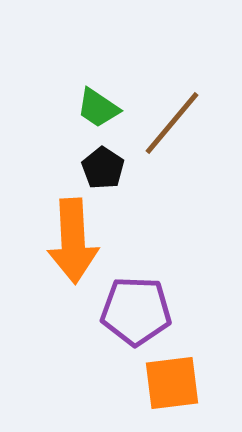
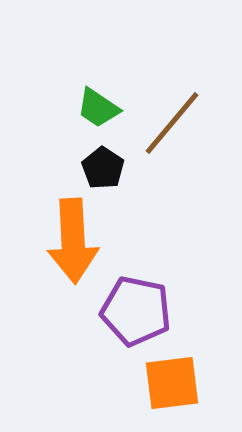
purple pentagon: rotated 10 degrees clockwise
